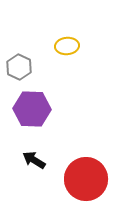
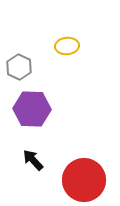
black arrow: moved 1 px left; rotated 15 degrees clockwise
red circle: moved 2 px left, 1 px down
